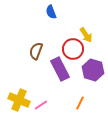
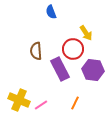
yellow arrow: moved 2 px up
brown semicircle: rotated 24 degrees counterclockwise
purple hexagon: rotated 10 degrees counterclockwise
orange line: moved 5 px left
